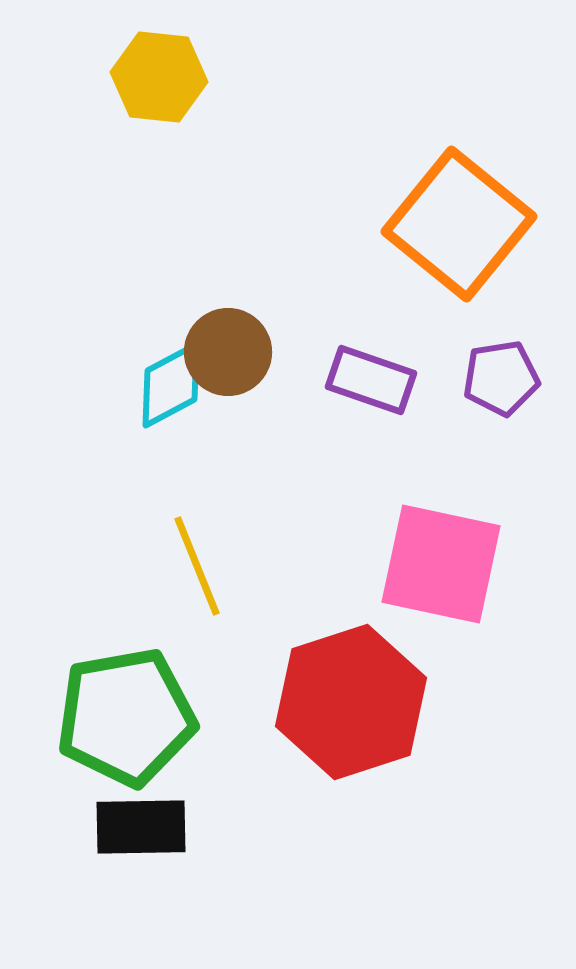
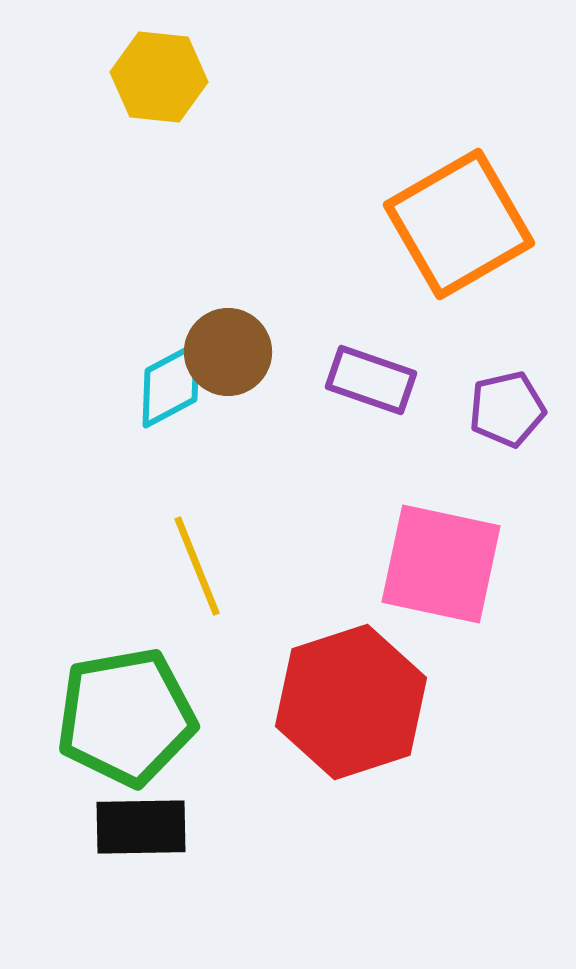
orange square: rotated 21 degrees clockwise
purple pentagon: moved 6 px right, 31 px down; rotated 4 degrees counterclockwise
